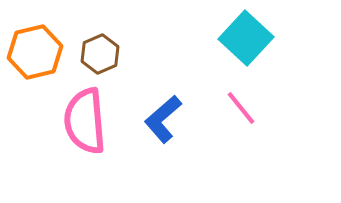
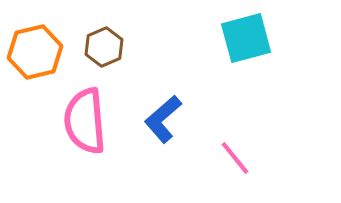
cyan square: rotated 32 degrees clockwise
brown hexagon: moved 4 px right, 7 px up
pink line: moved 6 px left, 50 px down
